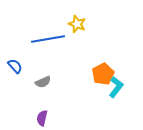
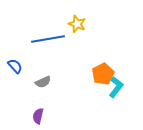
purple semicircle: moved 4 px left, 2 px up
